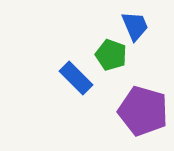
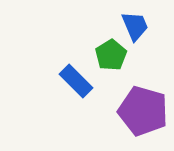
green pentagon: rotated 20 degrees clockwise
blue rectangle: moved 3 px down
